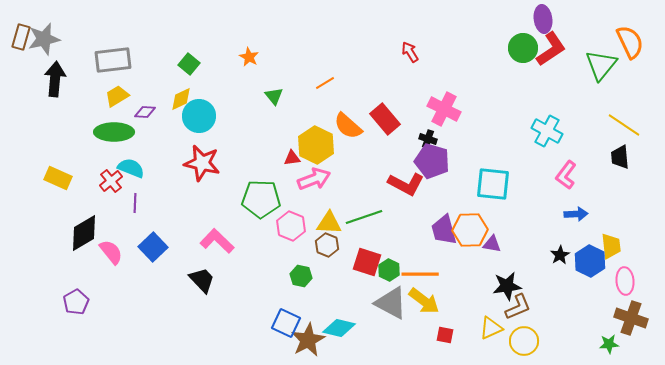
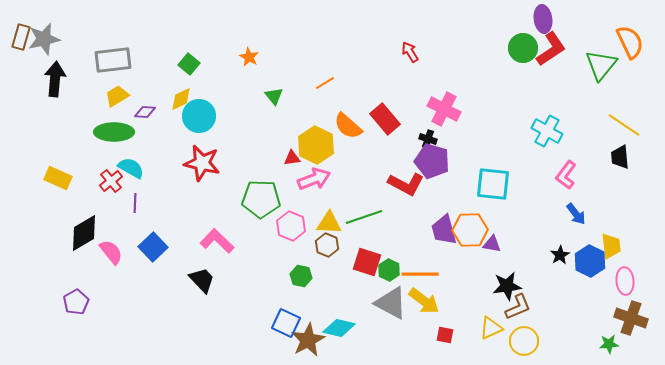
cyan semicircle at (131, 168): rotated 8 degrees clockwise
blue arrow at (576, 214): rotated 55 degrees clockwise
